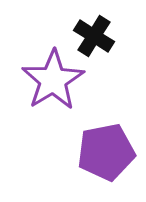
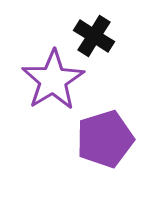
purple pentagon: moved 1 px left, 13 px up; rotated 6 degrees counterclockwise
